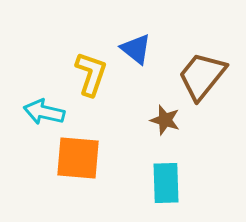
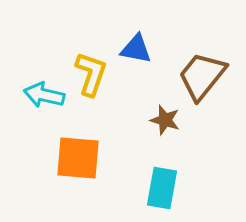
blue triangle: rotated 28 degrees counterclockwise
cyan arrow: moved 17 px up
cyan rectangle: moved 4 px left, 5 px down; rotated 12 degrees clockwise
